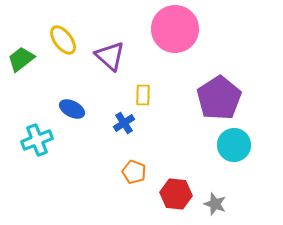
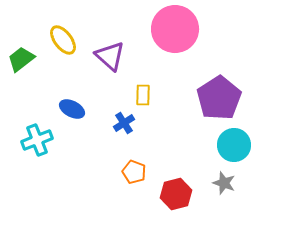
red hexagon: rotated 20 degrees counterclockwise
gray star: moved 9 px right, 21 px up
